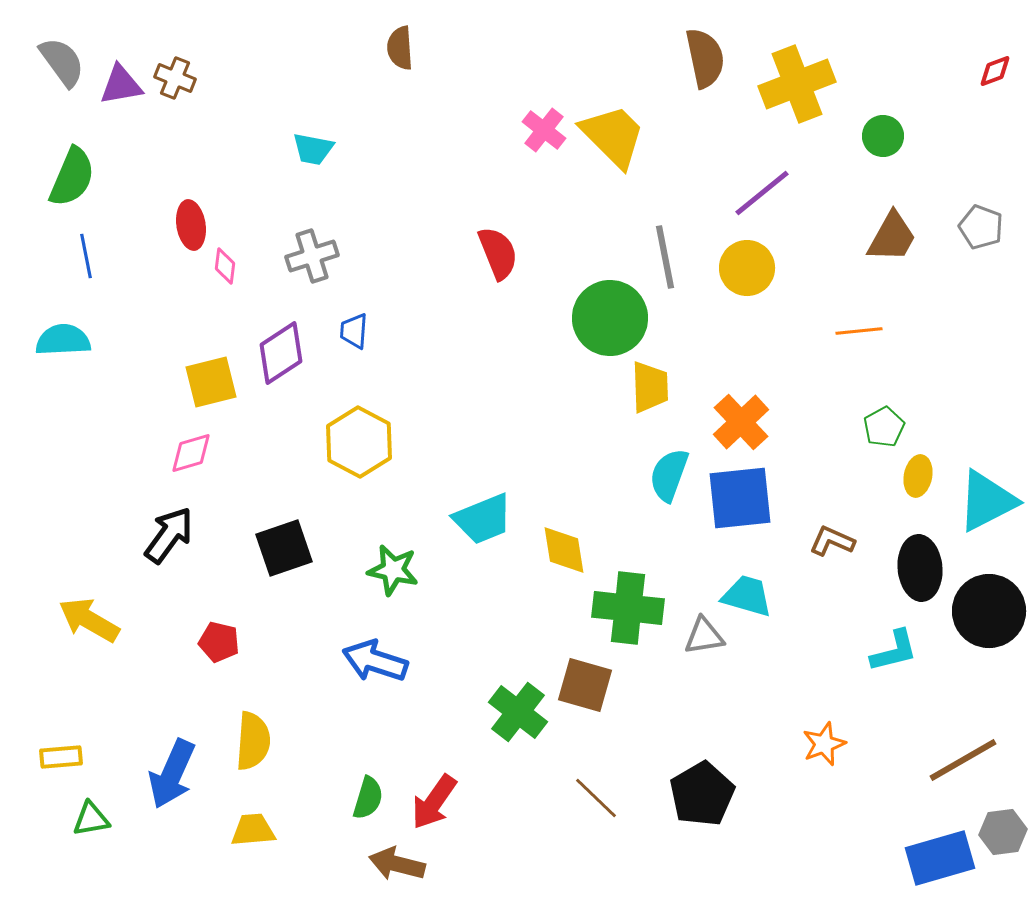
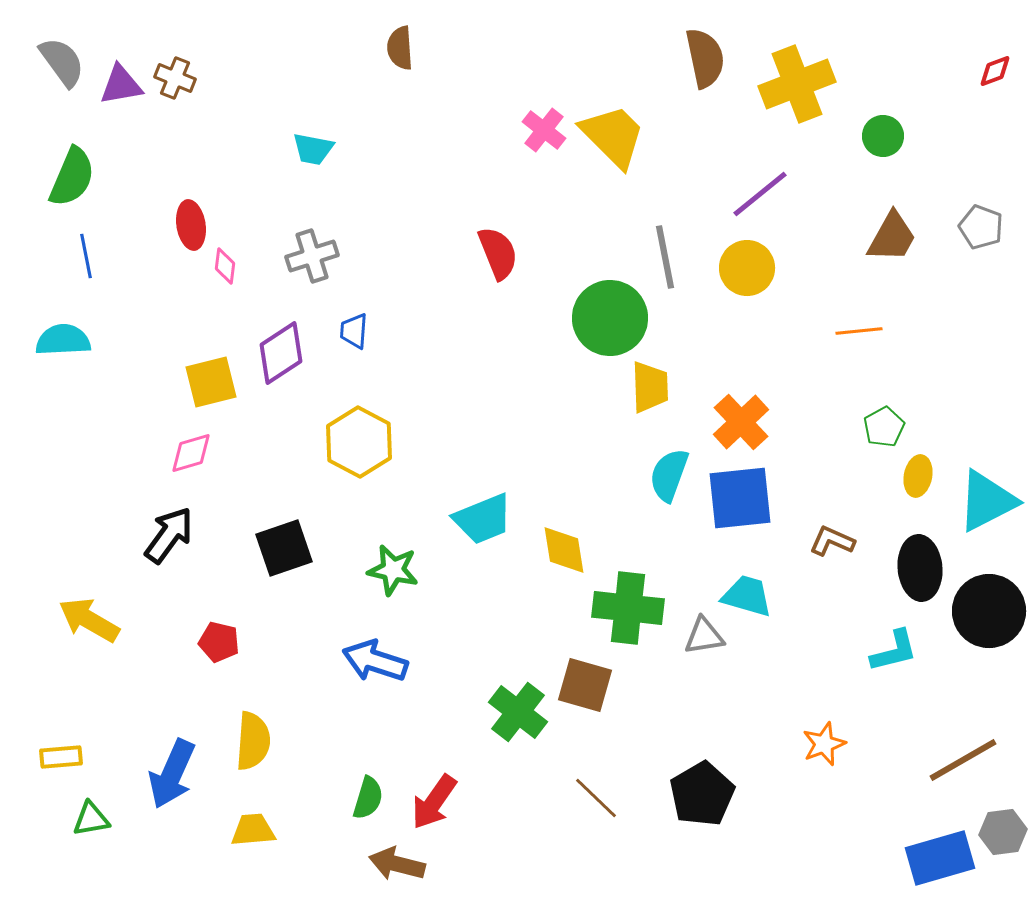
purple line at (762, 193): moved 2 px left, 1 px down
